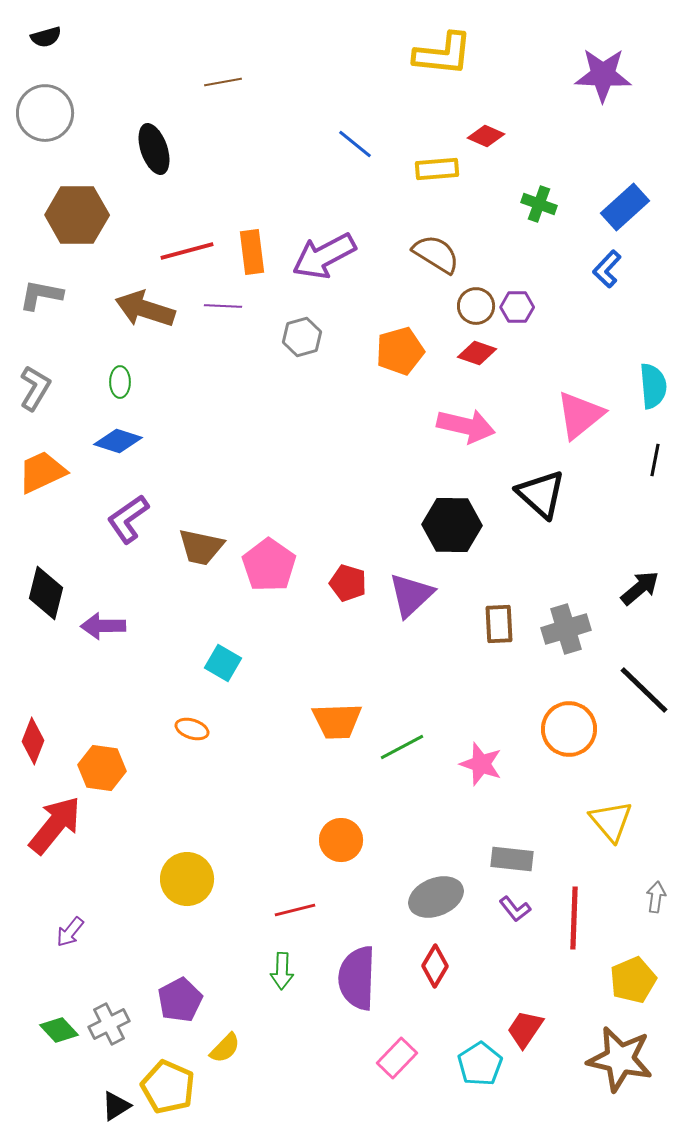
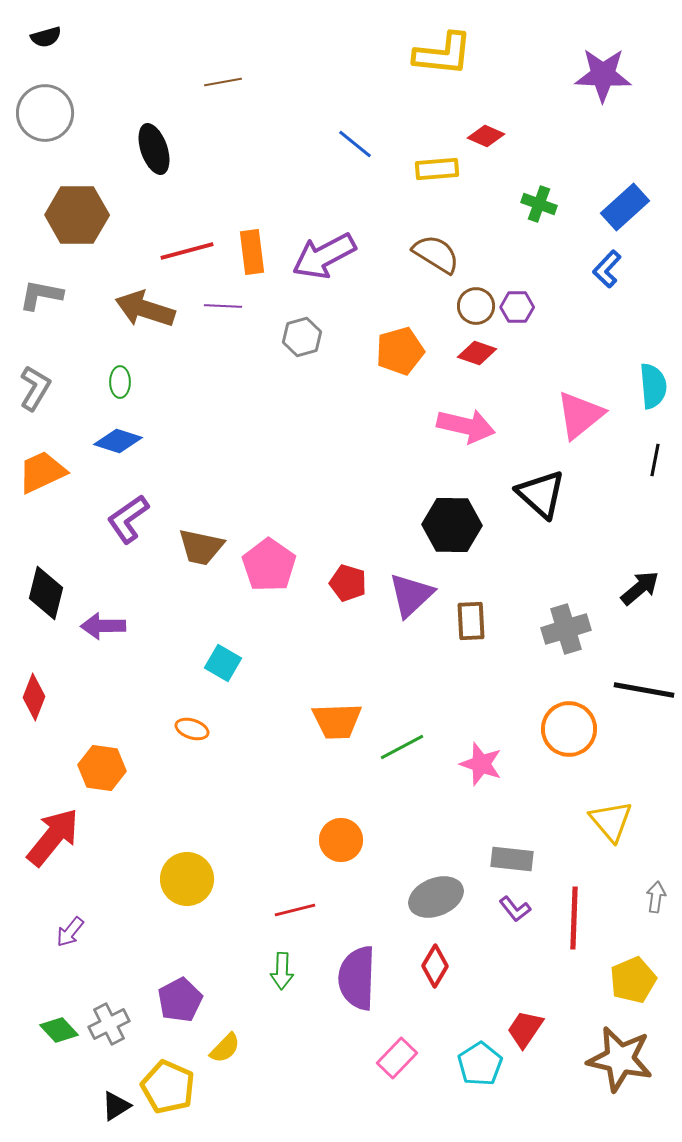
brown rectangle at (499, 624): moved 28 px left, 3 px up
black line at (644, 690): rotated 34 degrees counterclockwise
red diamond at (33, 741): moved 1 px right, 44 px up
red arrow at (55, 825): moved 2 px left, 12 px down
